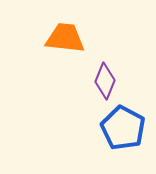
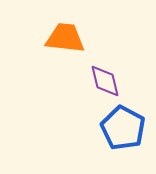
purple diamond: rotated 36 degrees counterclockwise
